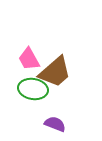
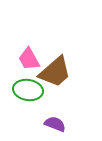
green ellipse: moved 5 px left, 1 px down
